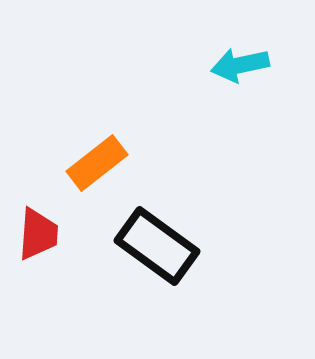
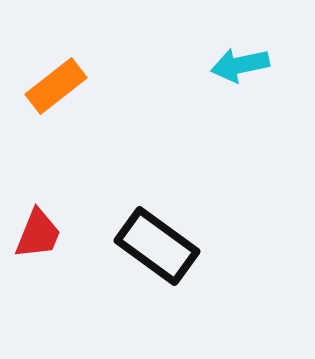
orange rectangle: moved 41 px left, 77 px up
red trapezoid: rotated 18 degrees clockwise
